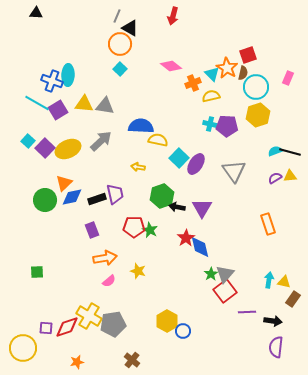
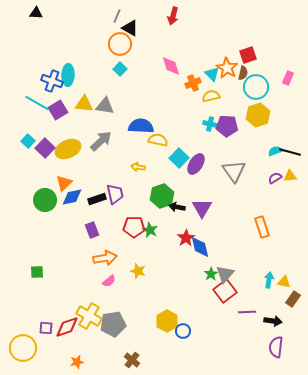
pink diamond at (171, 66): rotated 35 degrees clockwise
orange rectangle at (268, 224): moved 6 px left, 3 px down
